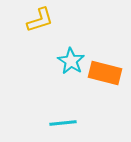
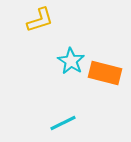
cyan line: rotated 20 degrees counterclockwise
